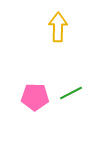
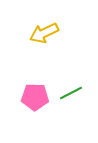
yellow arrow: moved 14 px left, 6 px down; rotated 116 degrees counterclockwise
